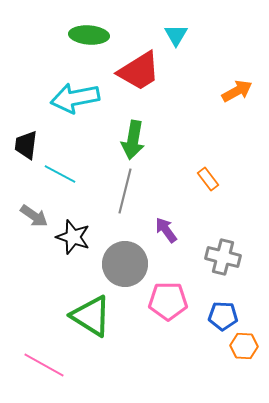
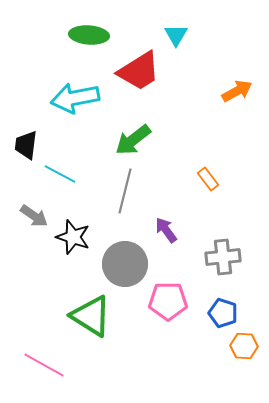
green arrow: rotated 42 degrees clockwise
gray cross: rotated 20 degrees counterclockwise
blue pentagon: moved 3 px up; rotated 16 degrees clockwise
